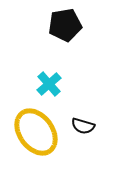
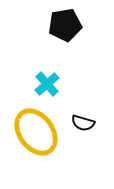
cyan cross: moved 2 px left
black semicircle: moved 3 px up
